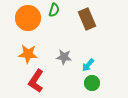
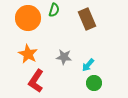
orange star: rotated 24 degrees clockwise
green circle: moved 2 px right
